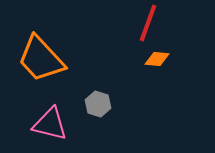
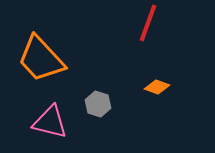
orange diamond: moved 28 px down; rotated 15 degrees clockwise
pink triangle: moved 2 px up
